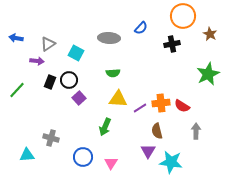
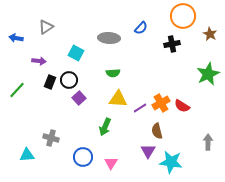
gray triangle: moved 2 px left, 17 px up
purple arrow: moved 2 px right
orange cross: rotated 24 degrees counterclockwise
gray arrow: moved 12 px right, 11 px down
